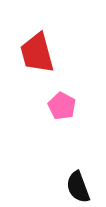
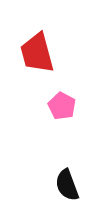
black semicircle: moved 11 px left, 2 px up
